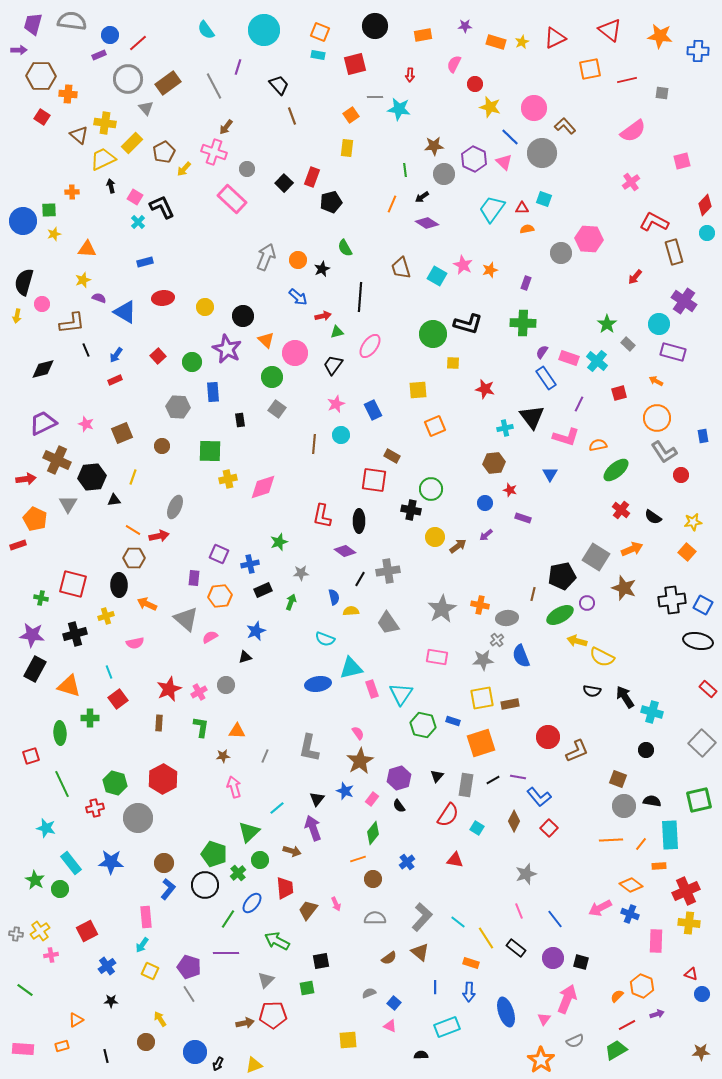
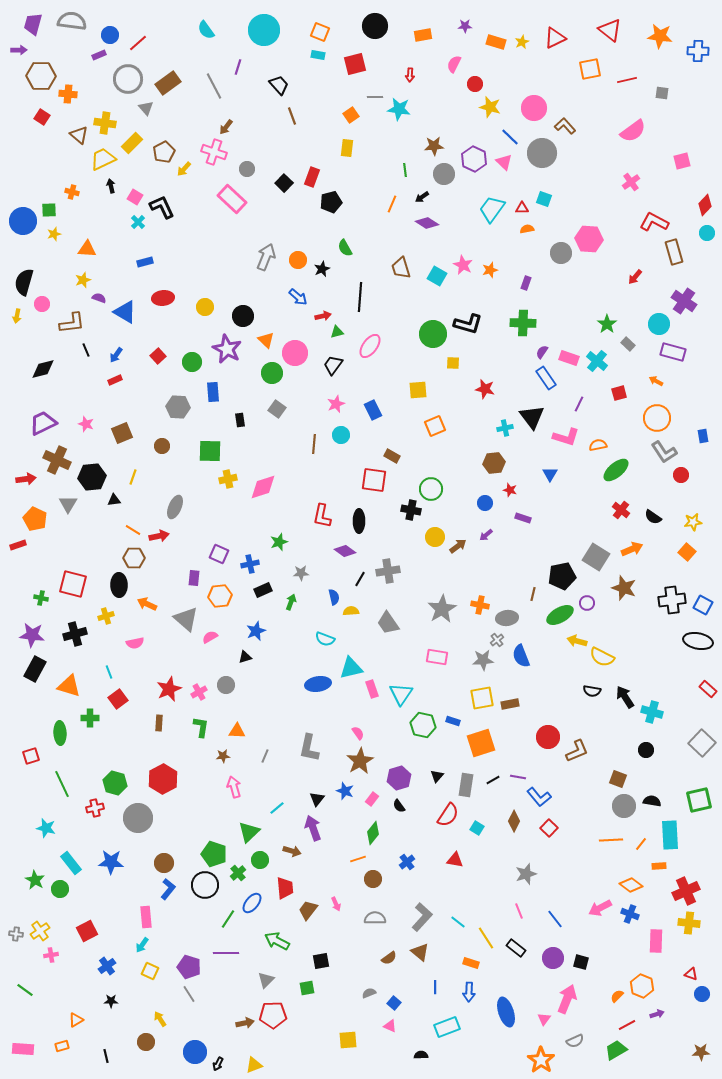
orange cross at (72, 192): rotated 16 degrees clockwise
green circle at (272, 377): moved 4 px up
